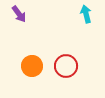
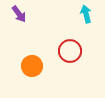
red circle: moved 4 px right, 15 px up
